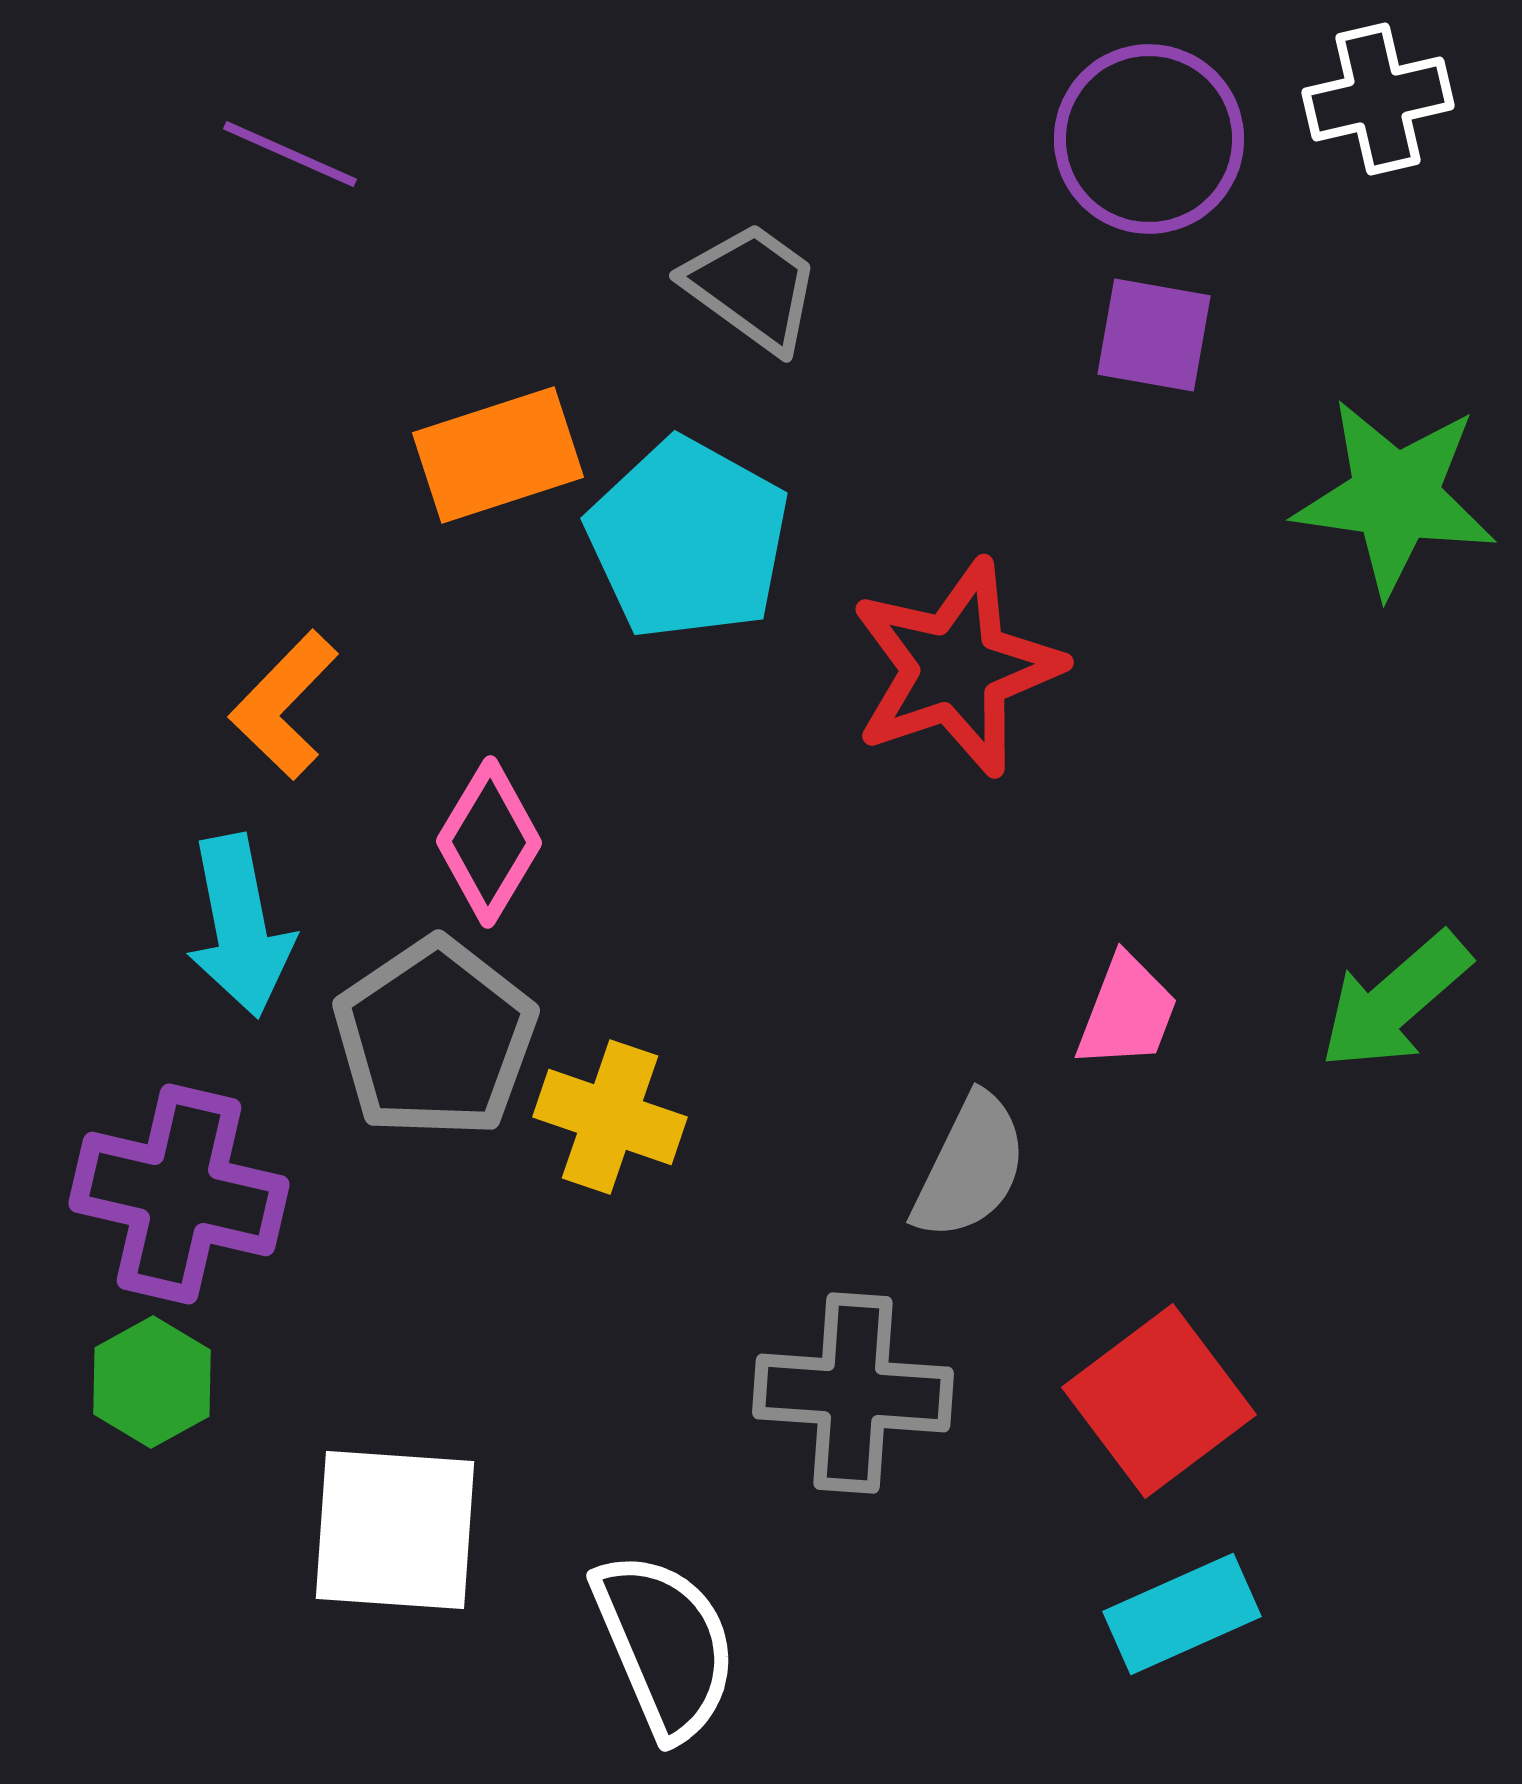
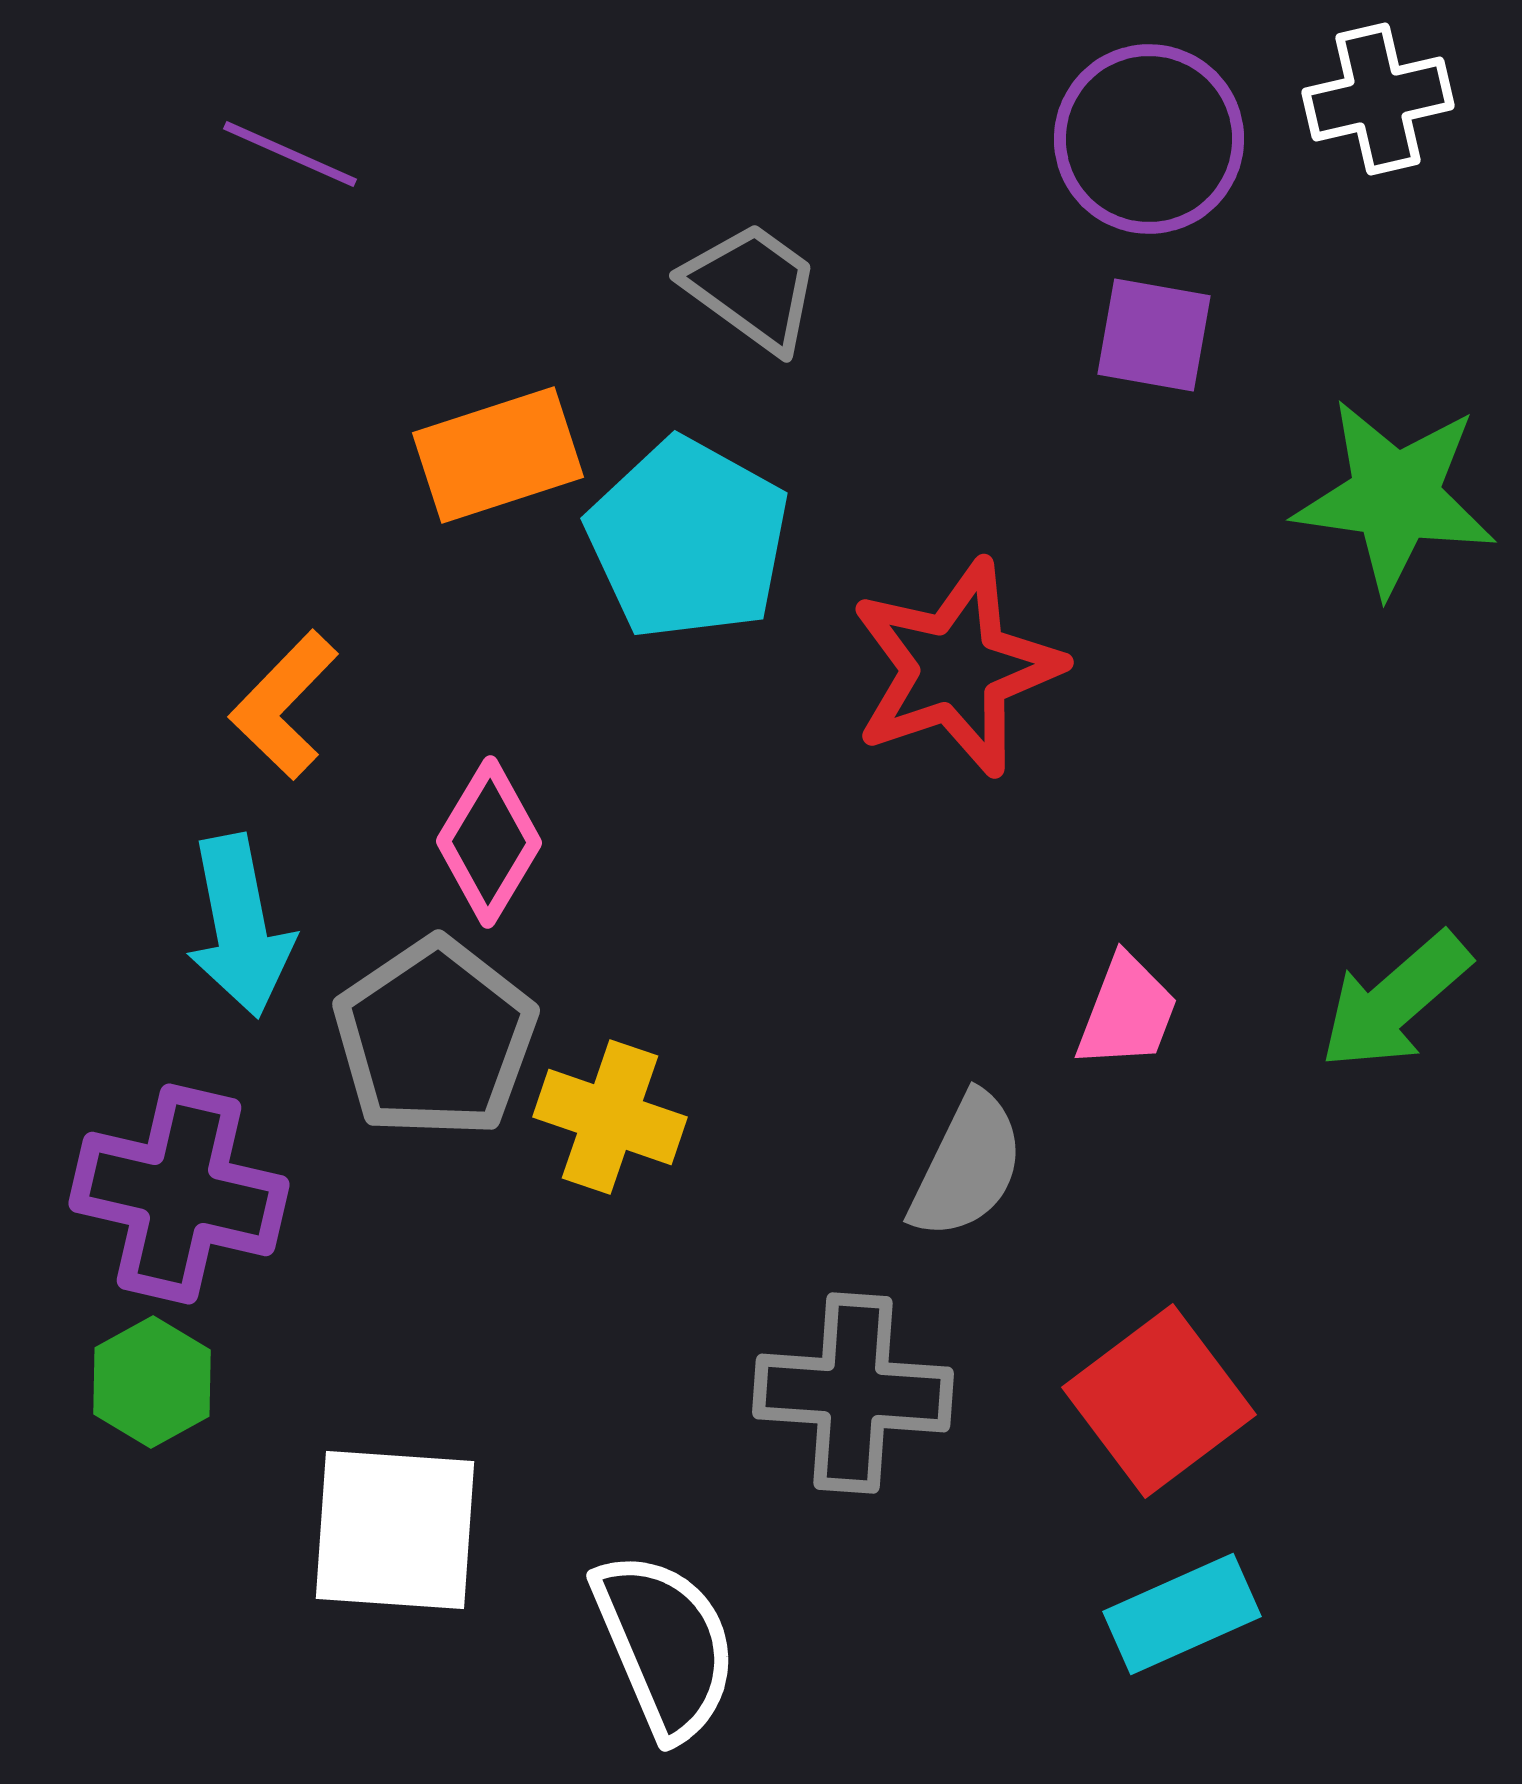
gray semicircle: moved 3 px left, 1 px up
